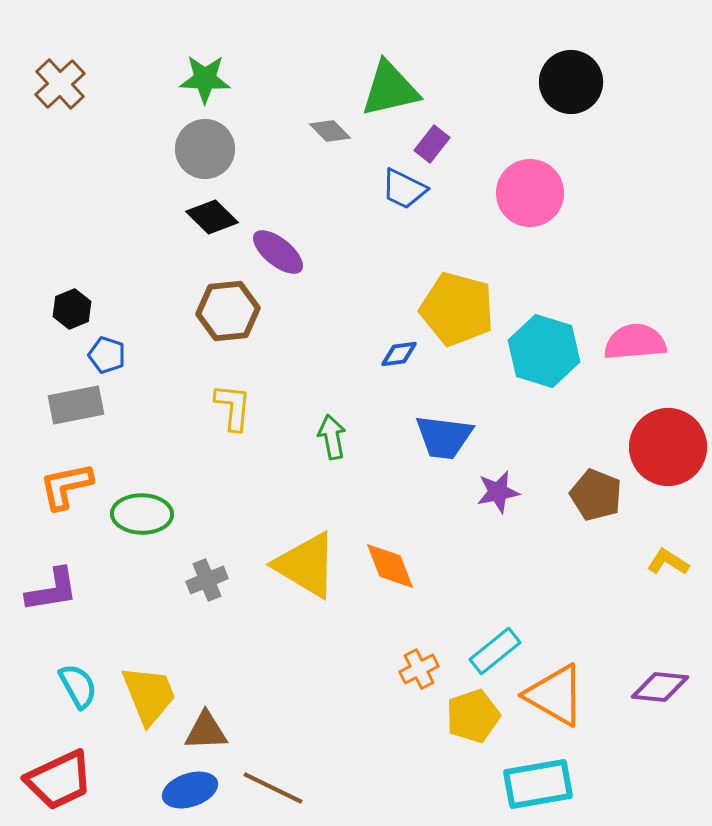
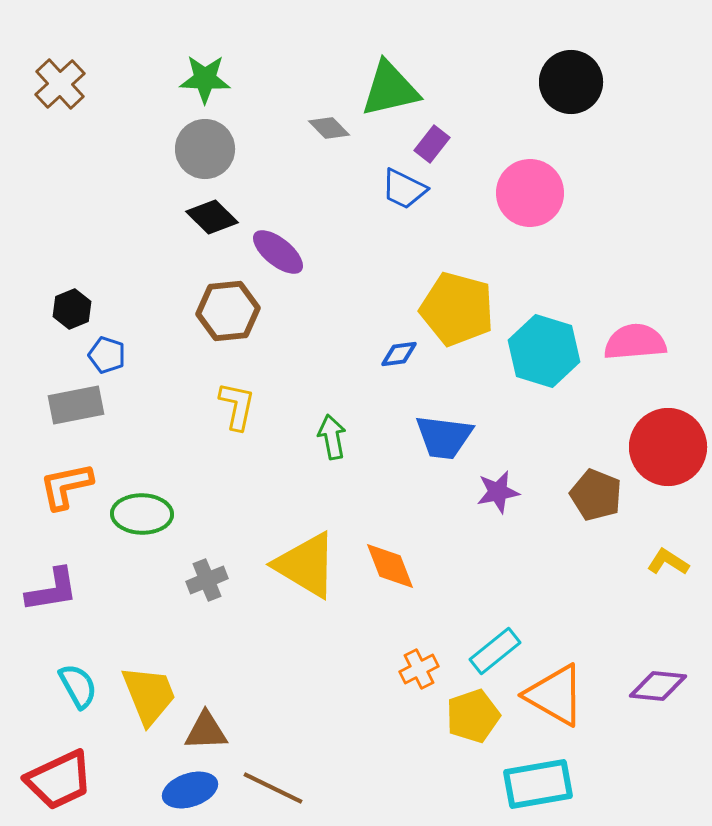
gray diamond at (330, 131): moved 1 px left, 3 px up
yellow L-shape at (233, 407): moved 4 px right, 1 px up; rotated 6 degrees clockwise
purple diamond at (660, 687): moved 2 px left, 1 px up
